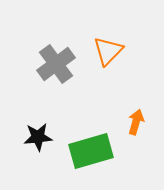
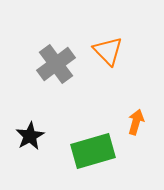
orange triangle: rotated 28 degrees counterclockwise
black star: moved 8 px left, 1 px up; rotated 24 degrees counterclockwise
green rectangle: moved 2 px right
